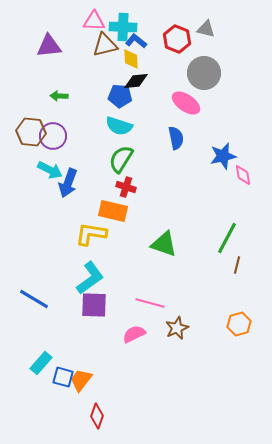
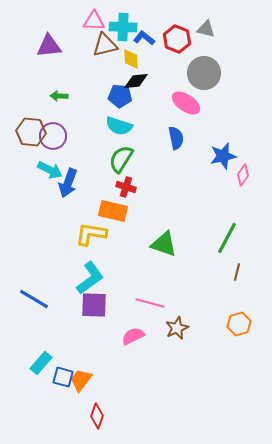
blue L-shape: moved 8 px right, 3 px up
pink diamond: rotated 45 degrees clockwise
brown line: moved 7 px down
pink semicircle: moved 1 px left, 2 px down
